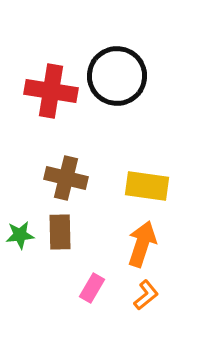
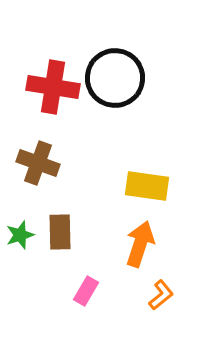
black circle: moved 2 px left, 2 px down
red cross: moved 2 px right, 4 px up
brown cross: moved 28 px left, 15 px up; rotated 6 degrees clockwise
green star: rotated 12 degrees counterclockwise
orange arrow: moved 2 px left
pink rectangle: moved 6 px left, 3 px down
orange L-shape: moved 15 px right
